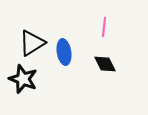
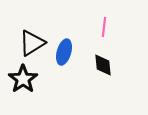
blue ellipse: rotated 25 degrees clockwise
black diamond: moved 2 px left, 1 px down; rotated 20 degrees clockwise
black star: rotated 16 degrees clockwise
